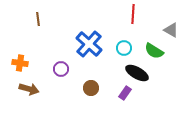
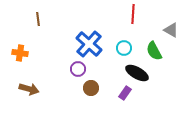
green semicircle: rotated 30 degrees clockwise
orange cross: moved 10 px up
purple circle: moved 17 px right
